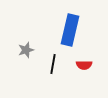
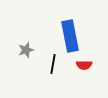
blue rectangle: moved 6 px down; rotated 24 degrees counterclockwise
